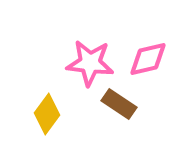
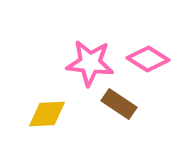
pink diamond: rotated 45 degrees clockwise
yellow diamond: rotated 51 degrees clockwise
